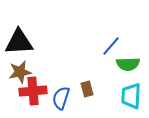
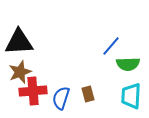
brown star: rotated 10 degrees counterclockwise
brown rectangle: moved 1 px right, 5 px down
